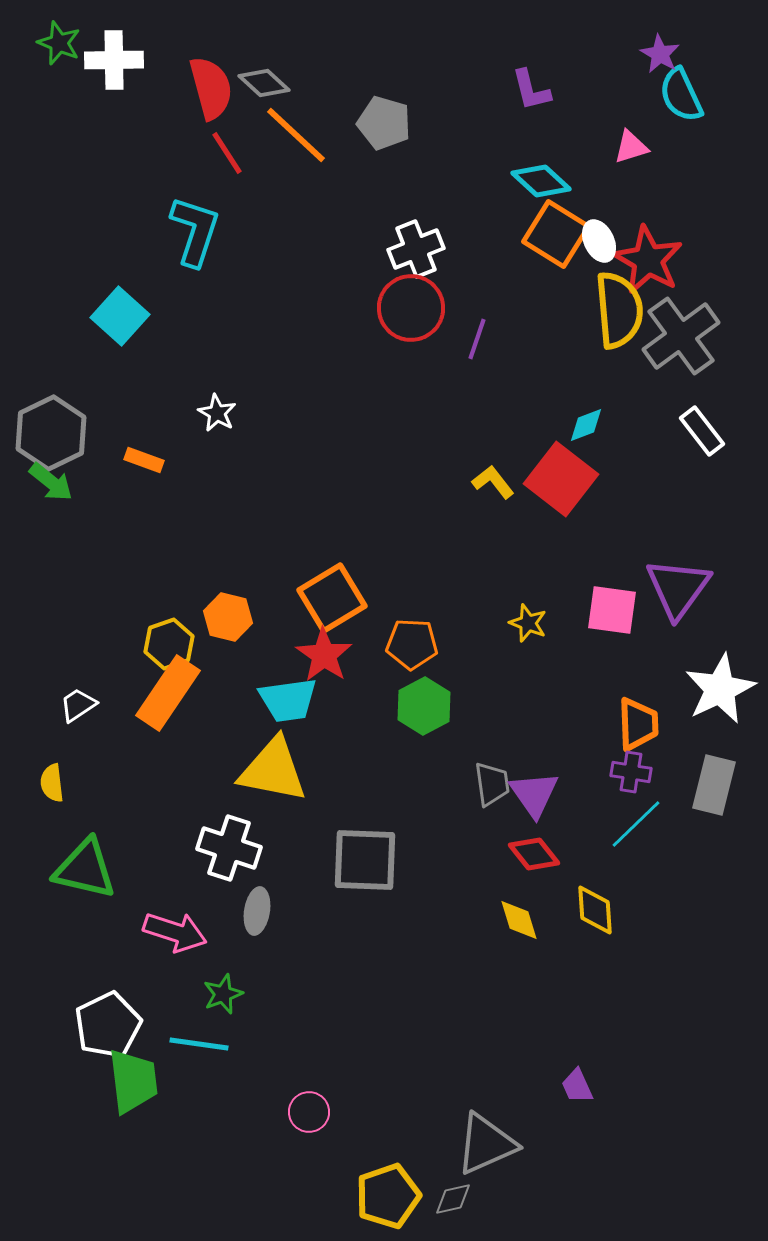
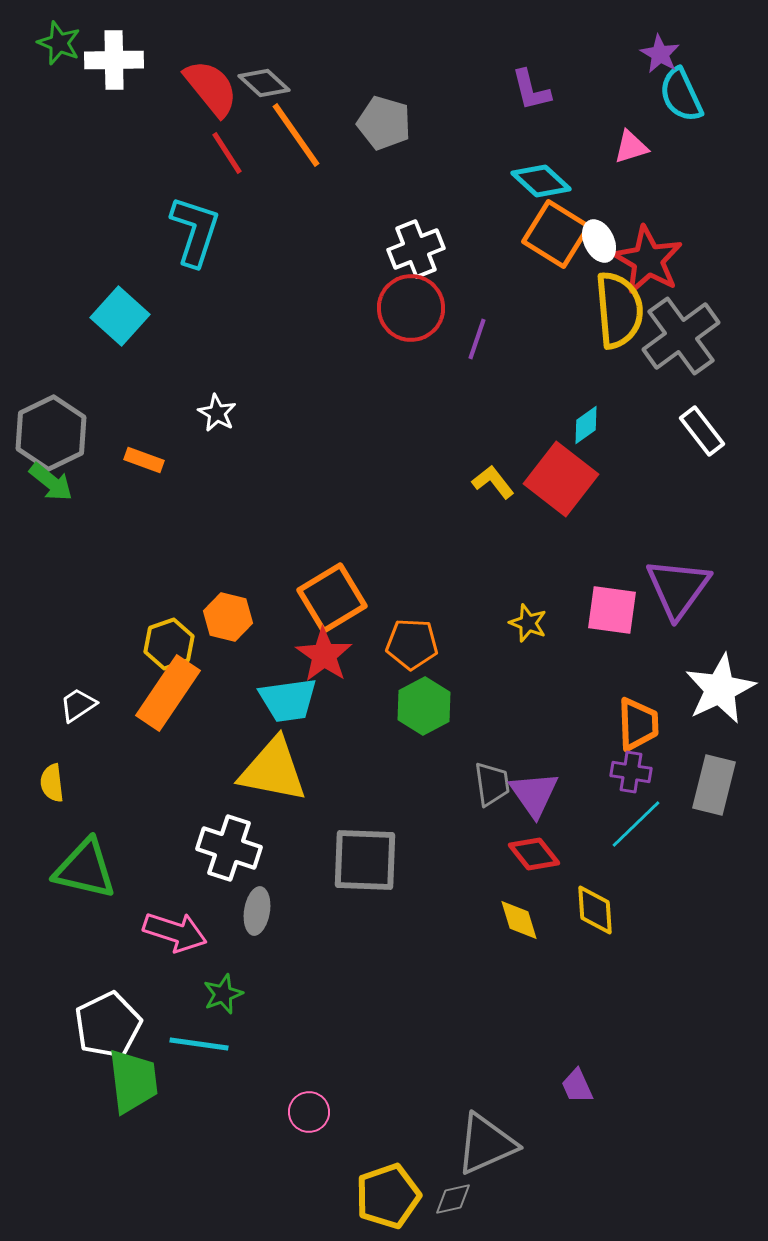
red semicircle at (211, 88): rotated 24 degrees counterclockwise
orange line at (296, 135): rotated 12 degrees clockwise
cyan diamond at (586, 425): rotated 15 degrees counterclockwise
